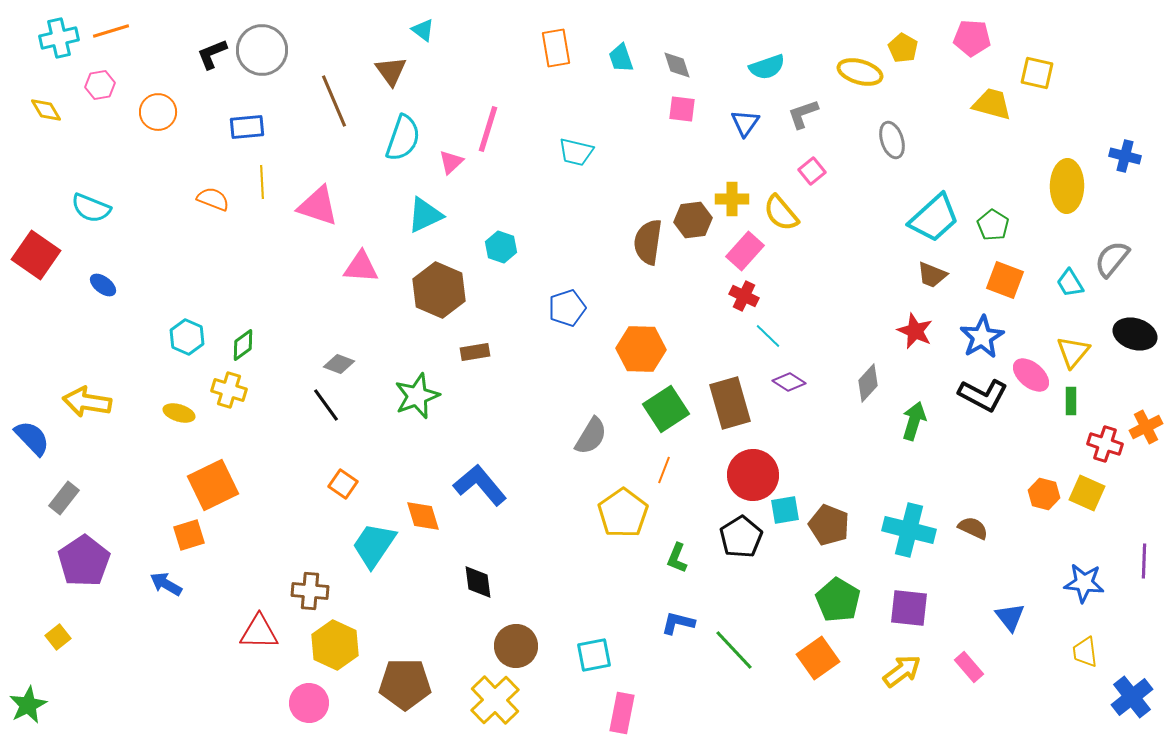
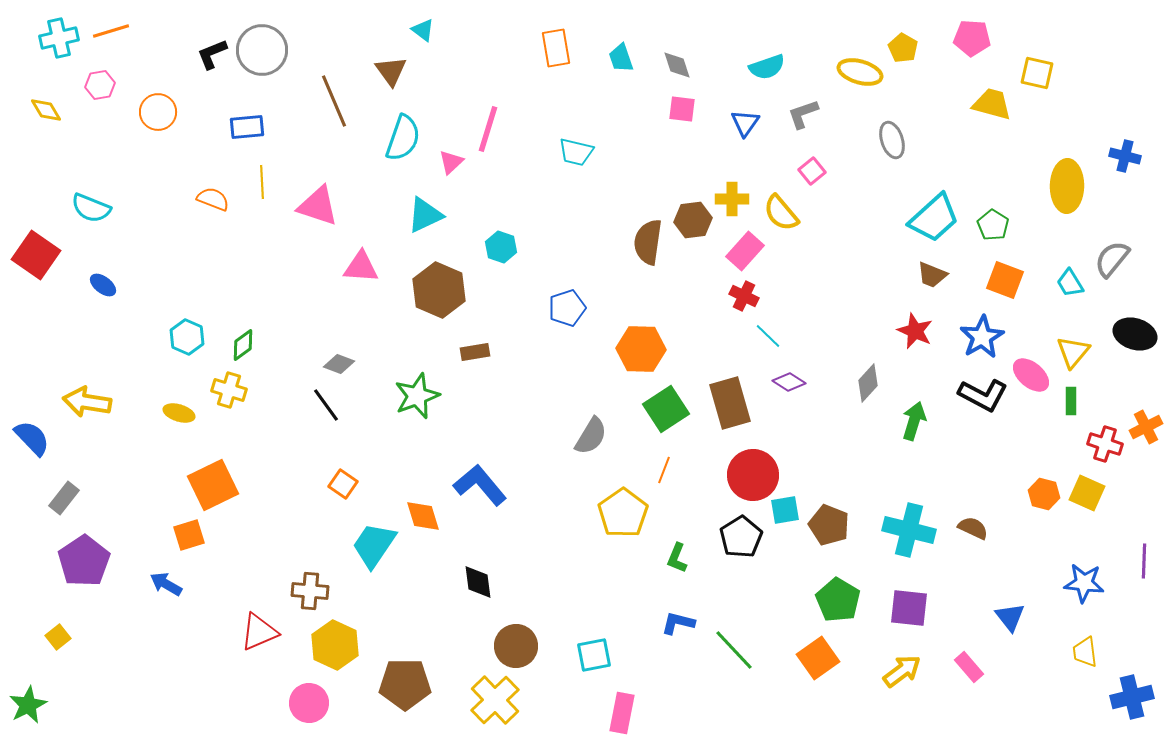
red triangle at (259, 632): rotated 24 degrees counterclockwise
blue cross at (1132, 697): rotated 24 degrees clockwise
